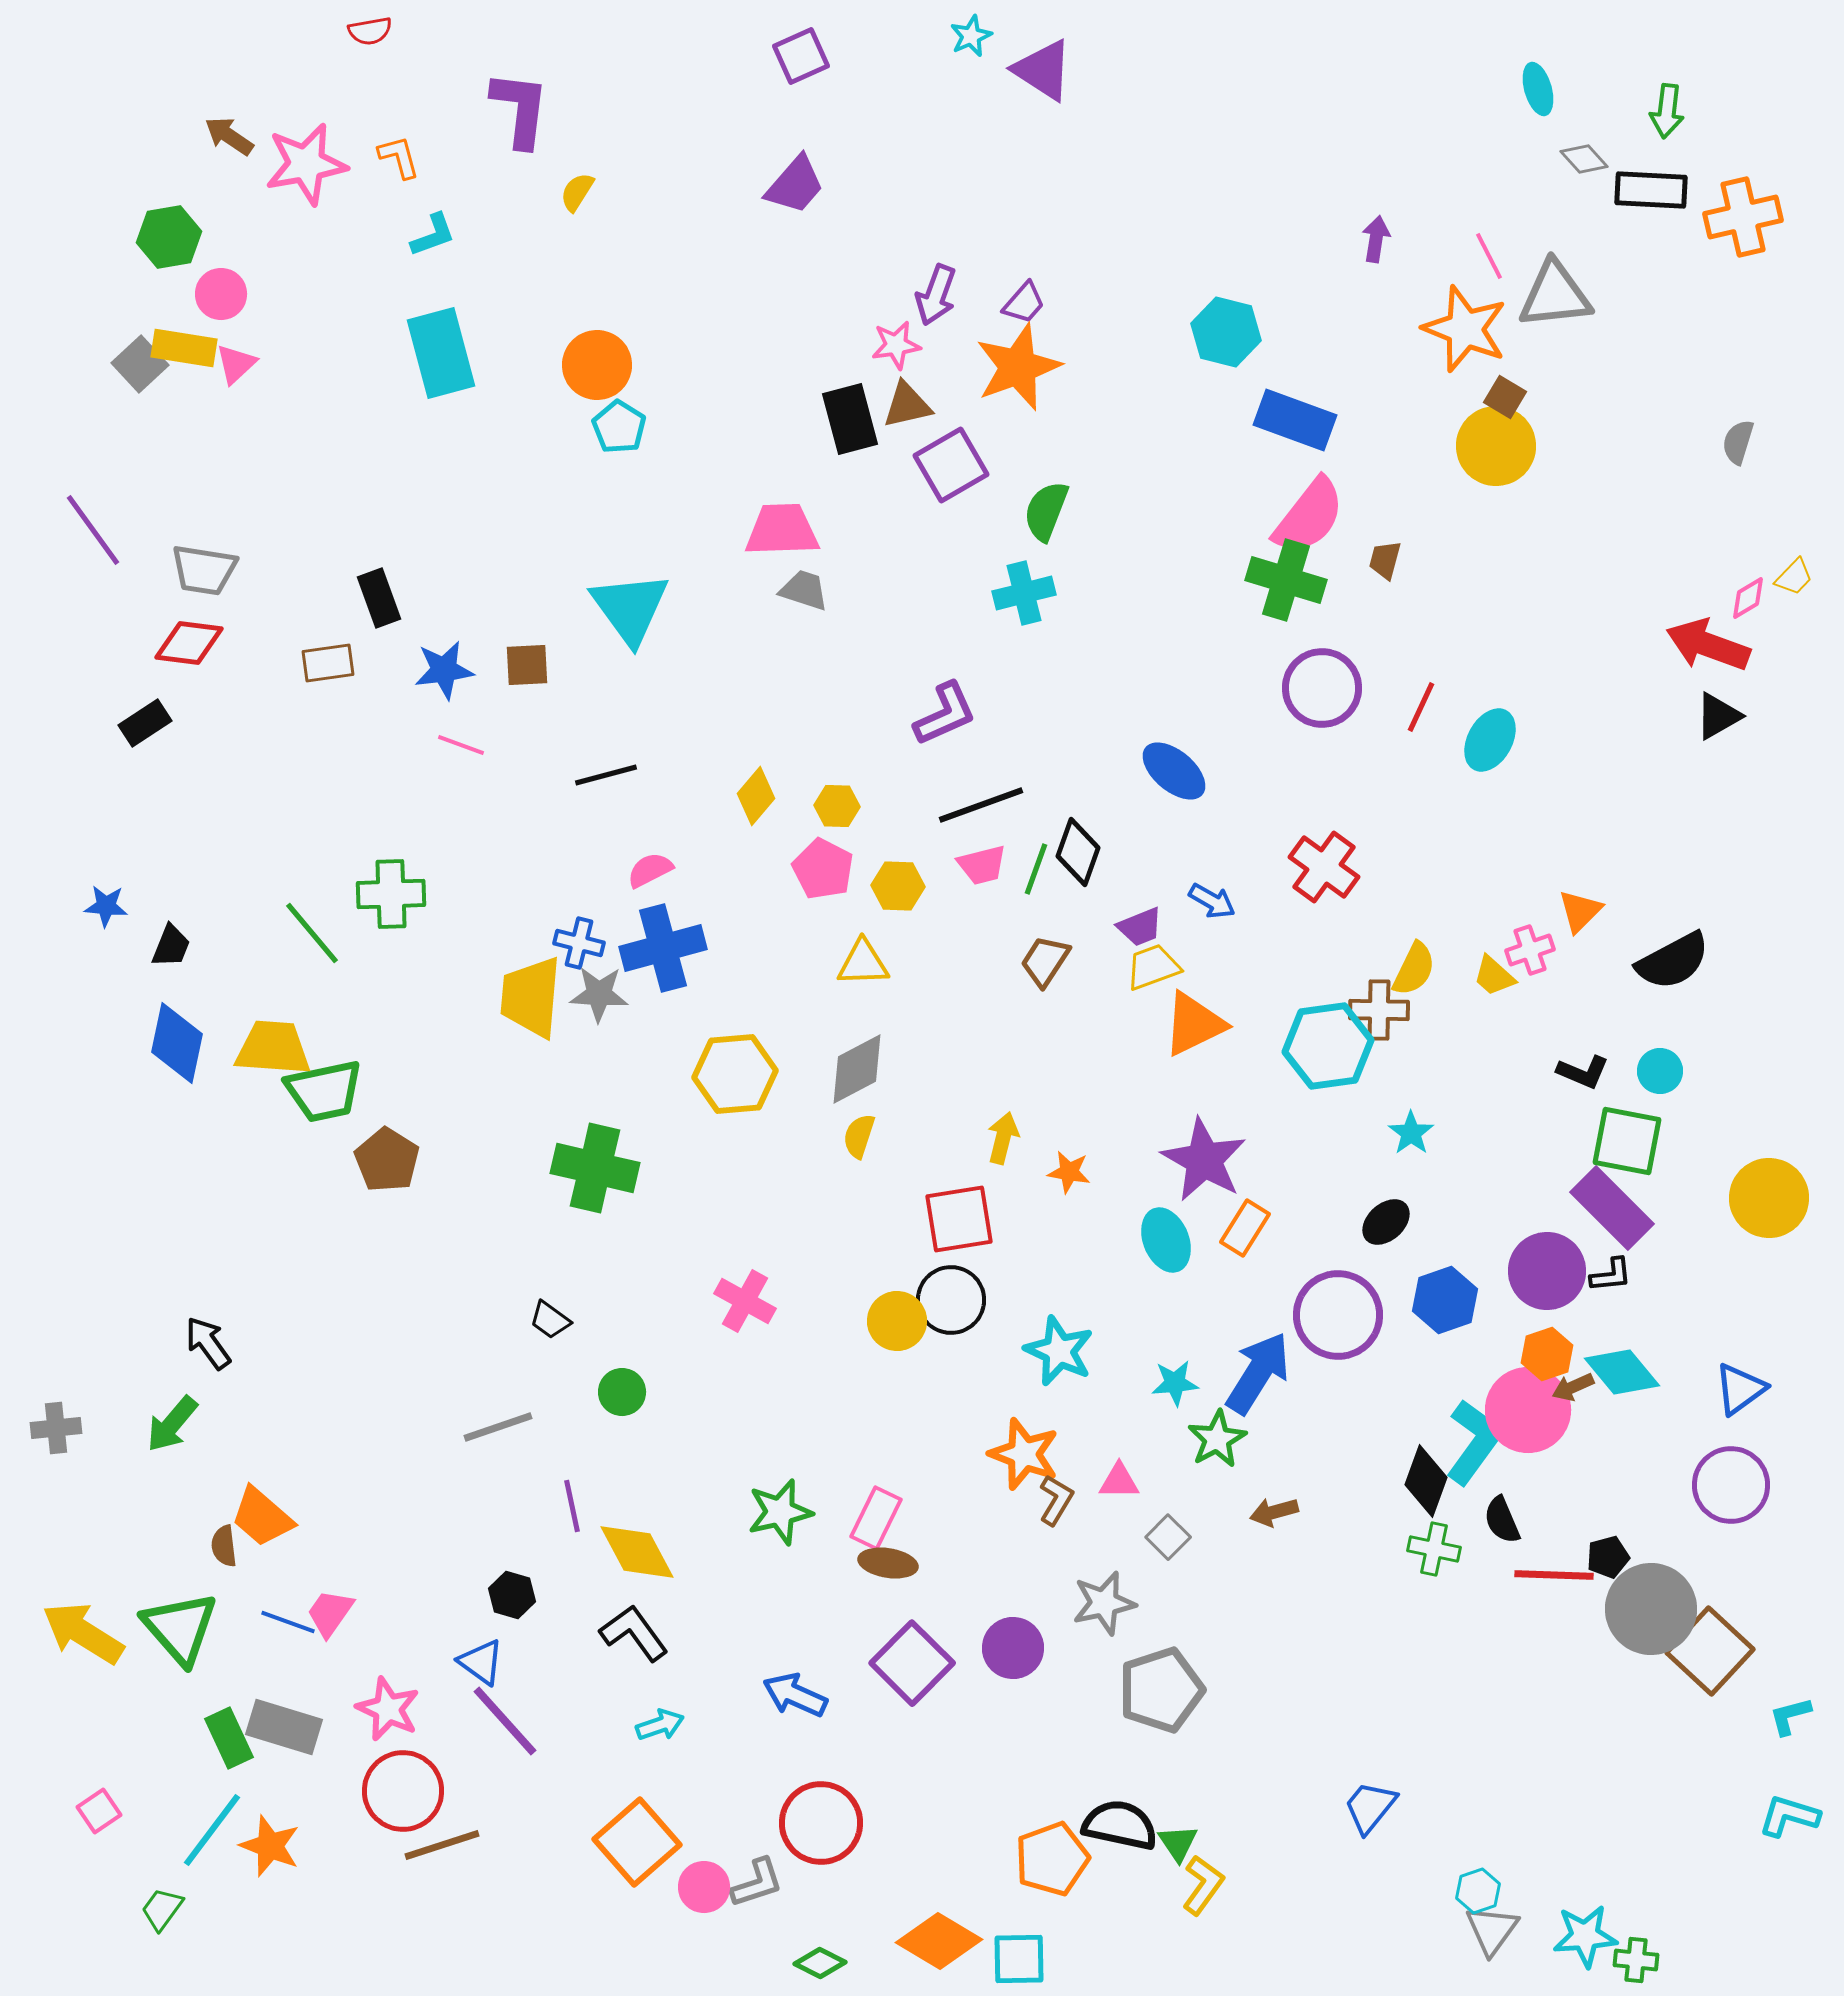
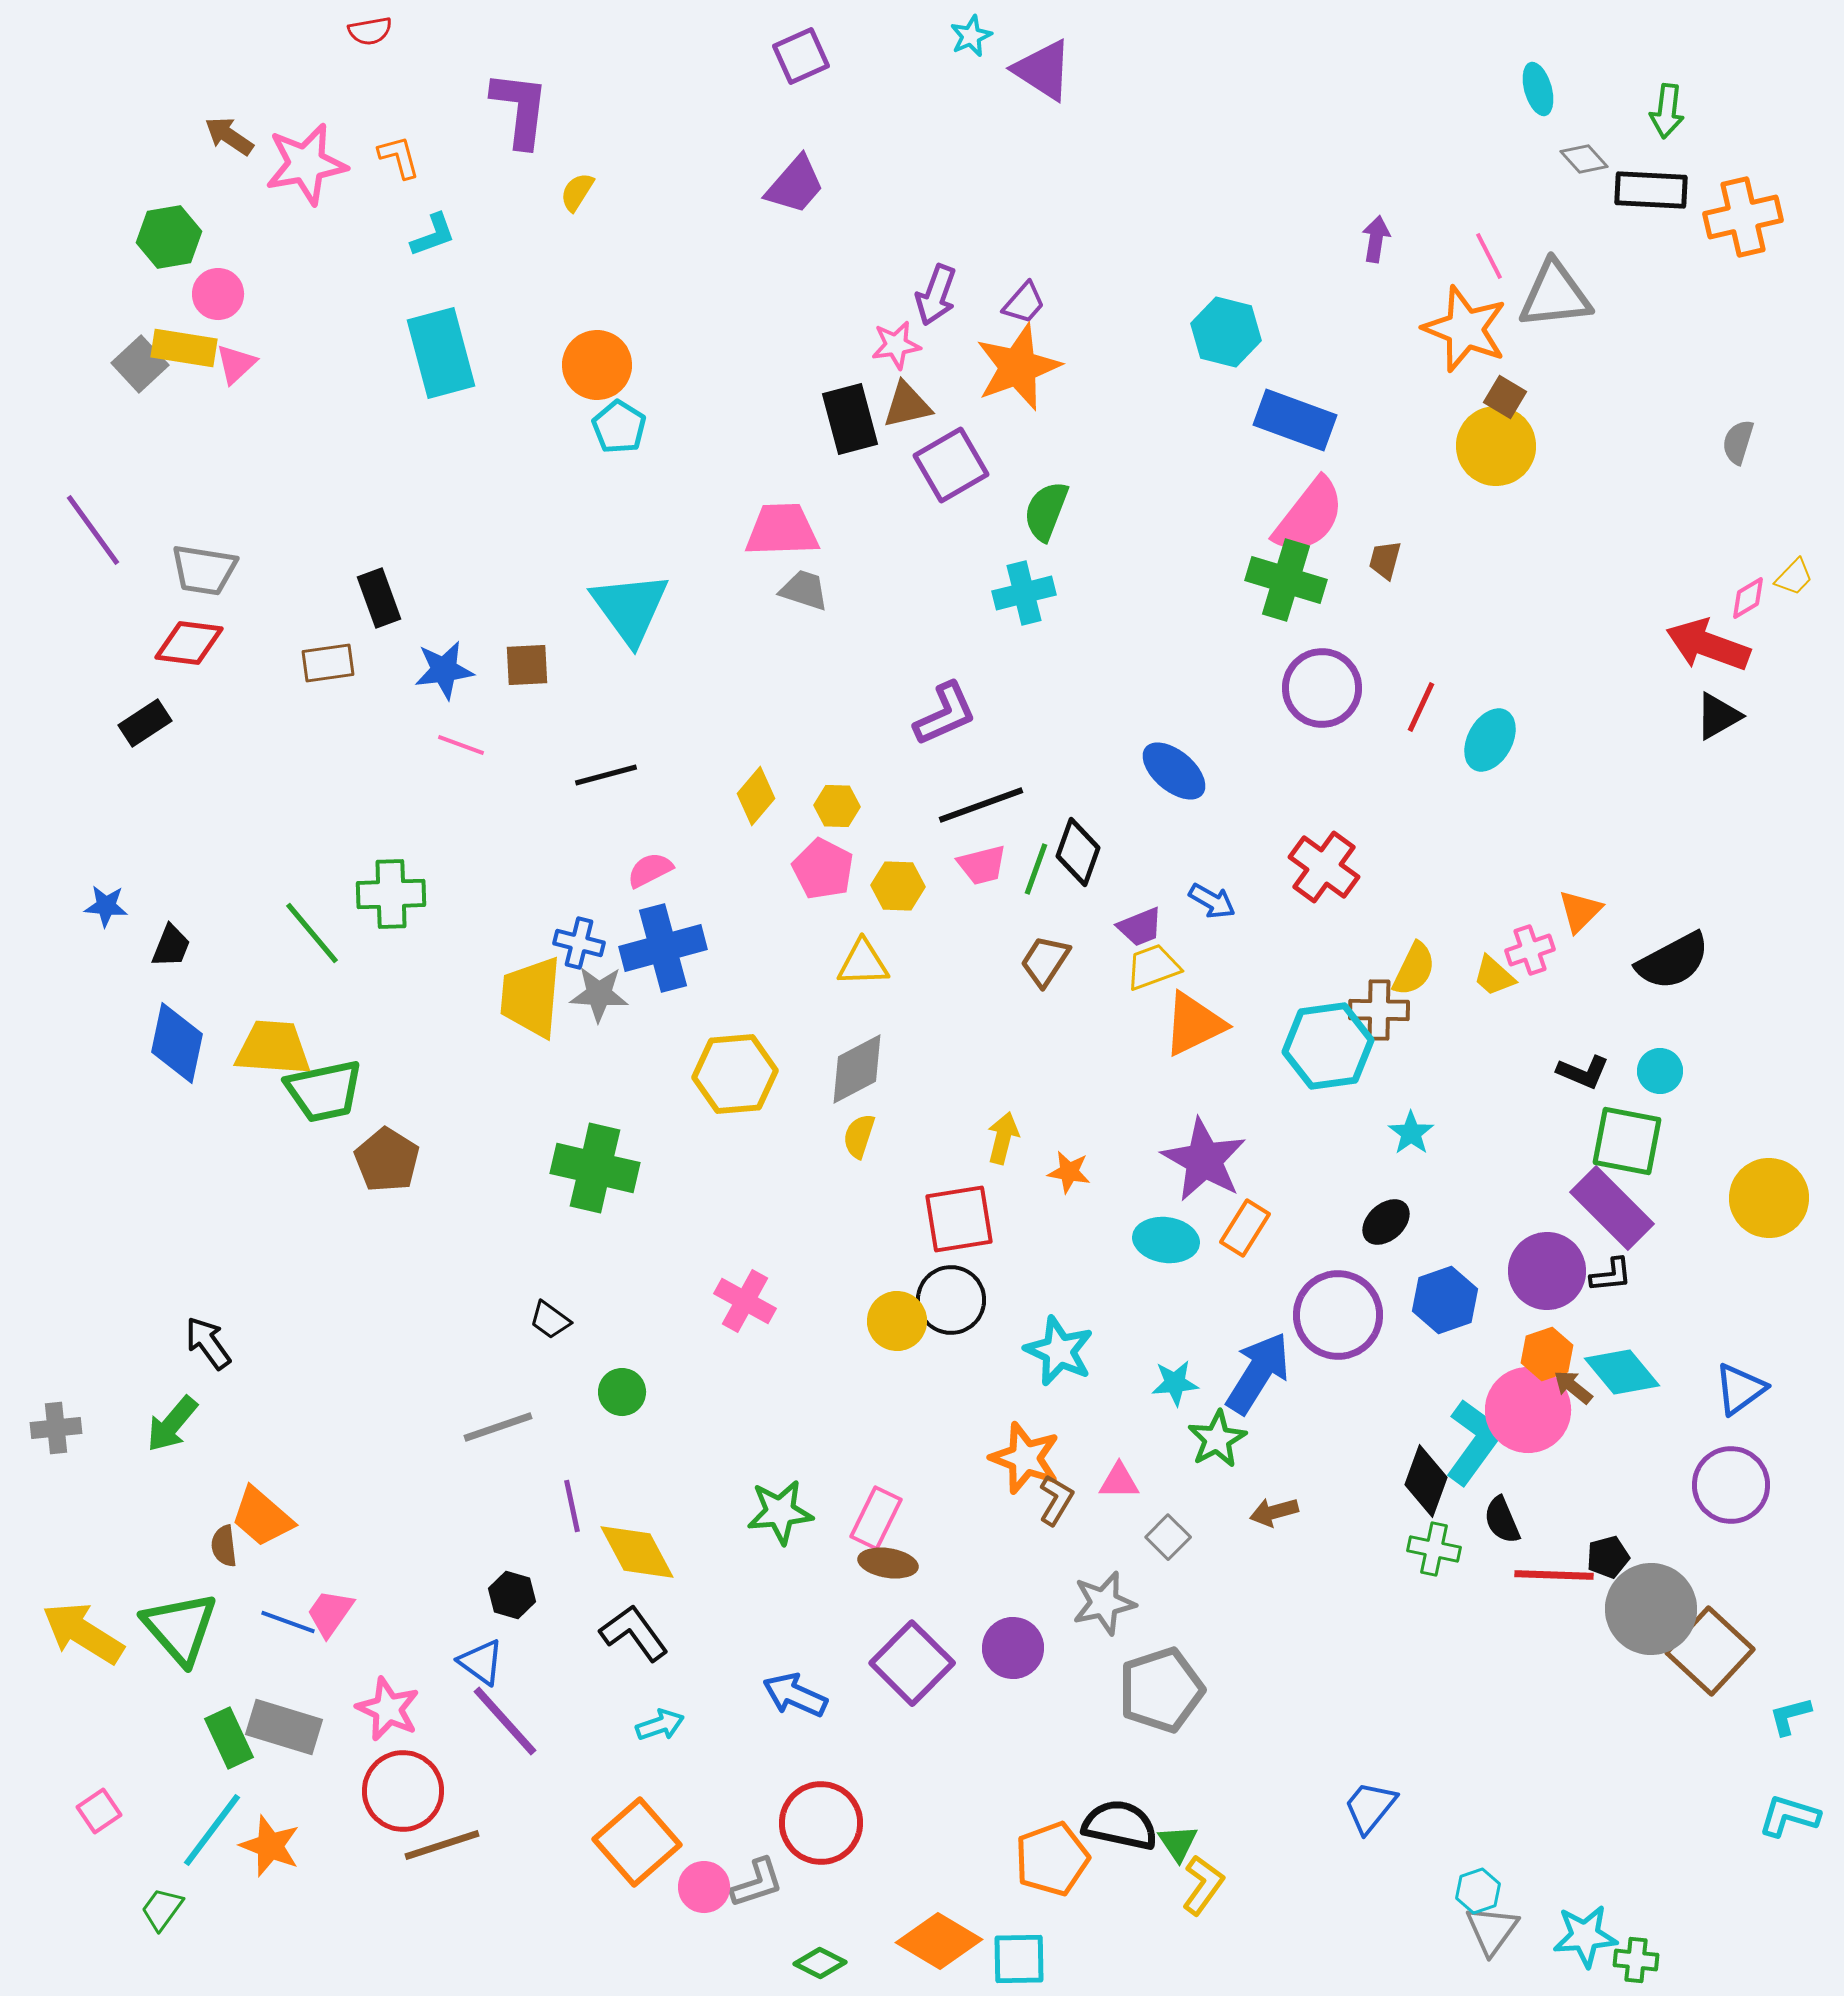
pink circle at (221, 294): moved 3 px left
cyan ellipse at (1166, 1240): rotated 60 degrees counterclockwise
brown arrow at (1573, 1387): rotated 63 degrees clockwise
orange star at (1024, 1454): moved 1 px right, 4 px down
green star at (780, 1512): rotated 8 degrees clockwise
